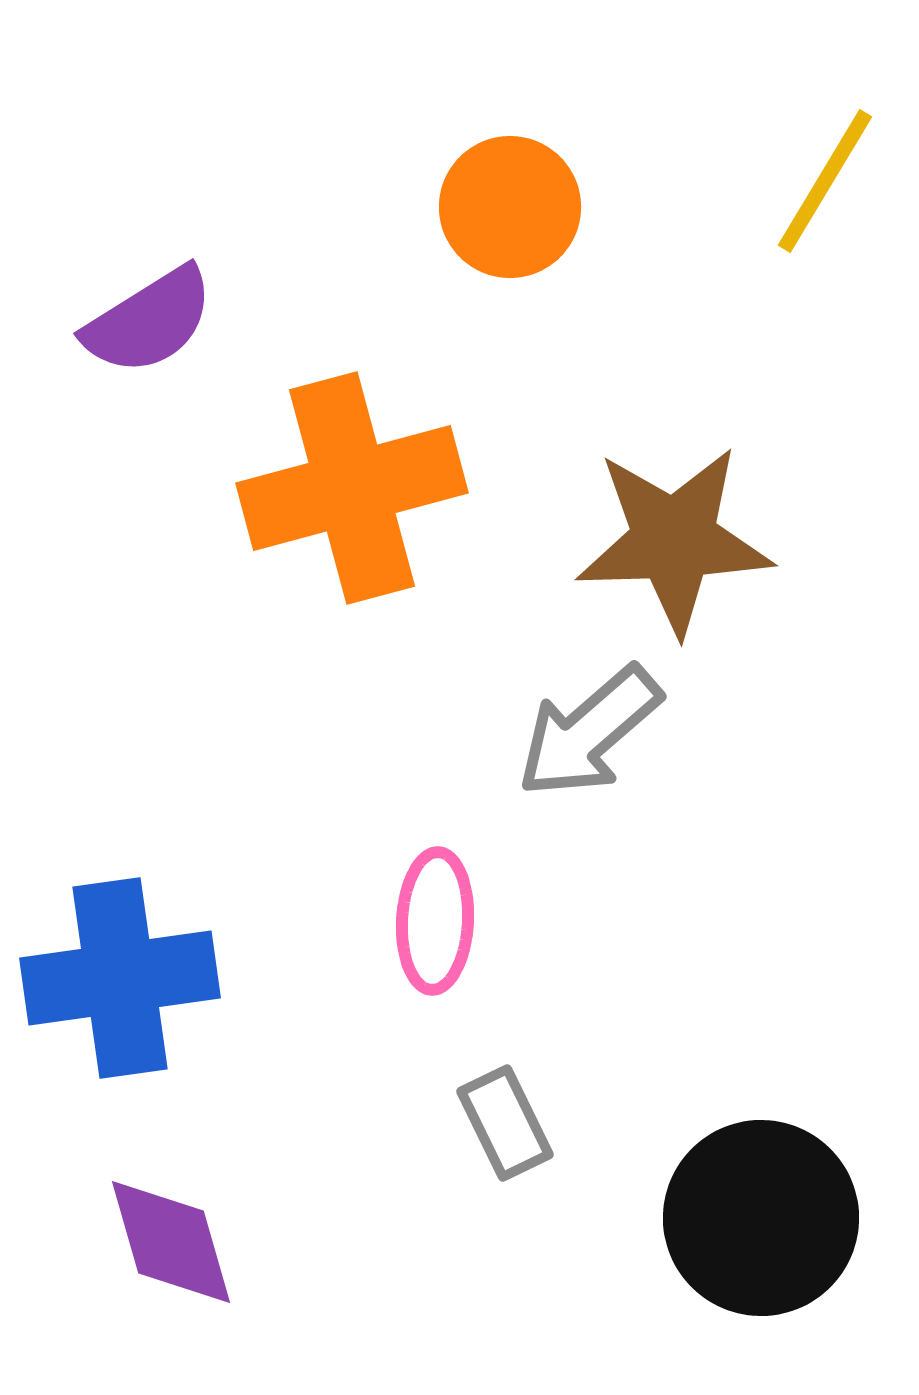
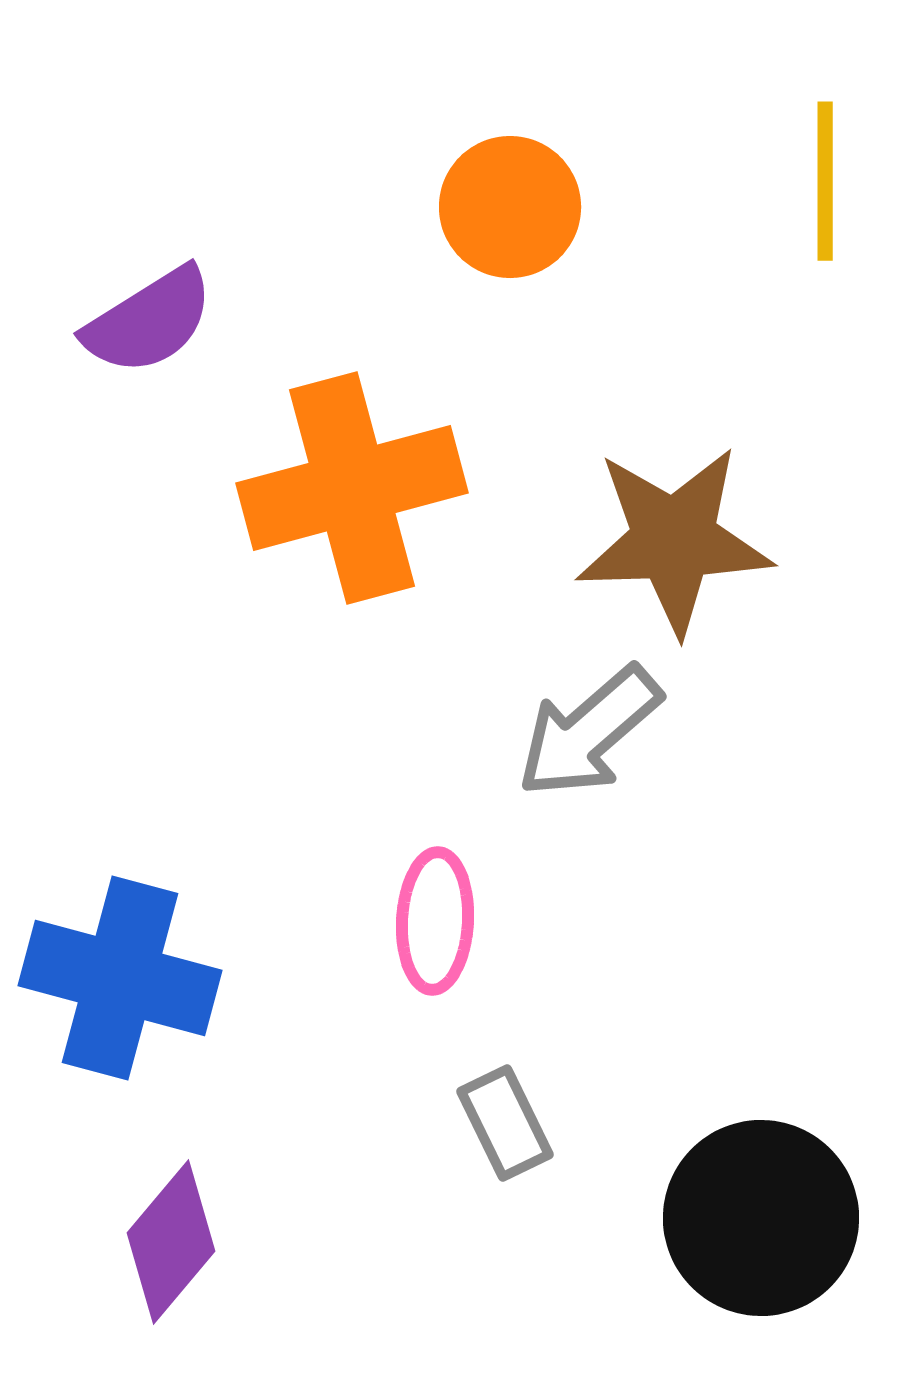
yellow line: rotated 31 degrees counterclockwise
blue cross: rotated 23 degrees clockwise
purple diamond: rotated 56 degrees clockwise
